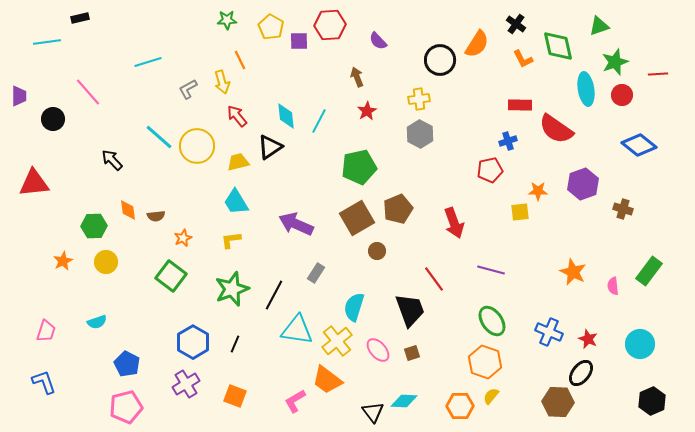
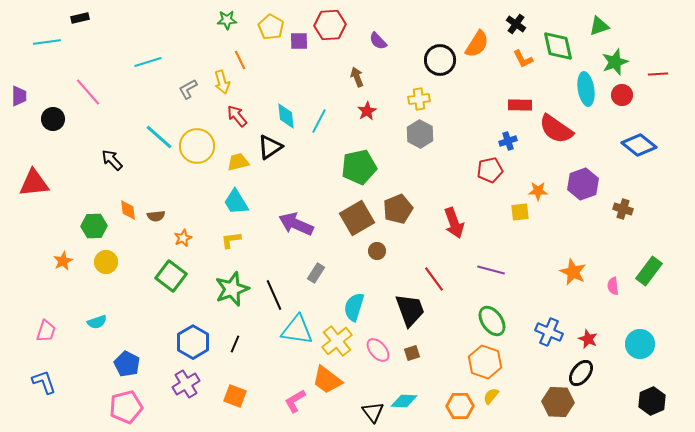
black line at (274, 295): rotated 52 degrees counterclockwise
